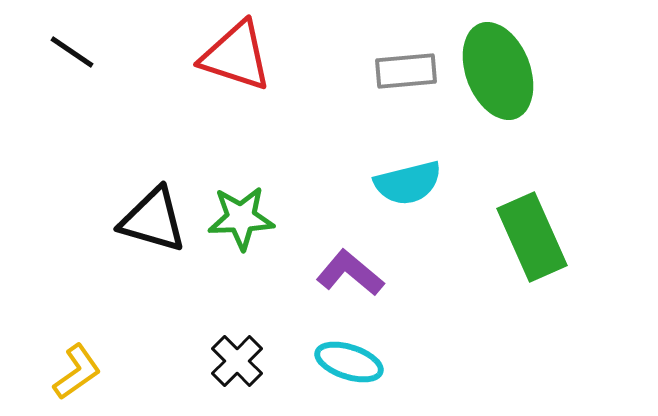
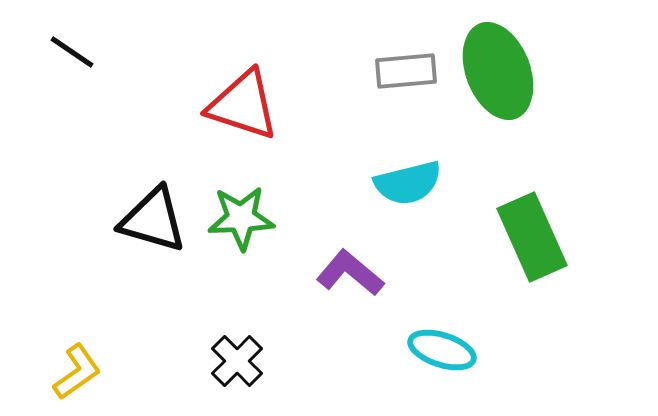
red triangle: moved 7 px right, 49 px down
cyan ellipse: moved 93 px right, 12 px up
